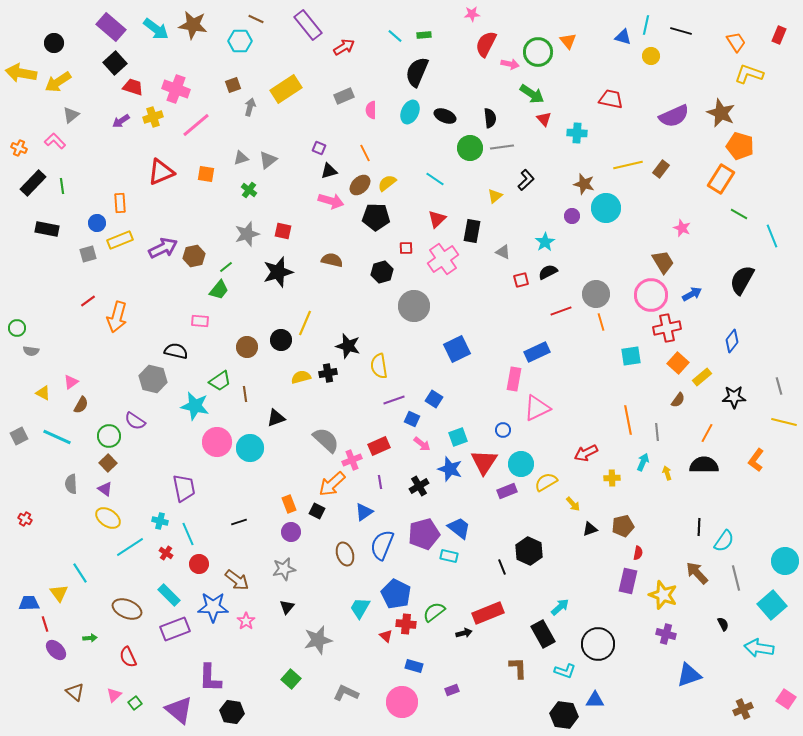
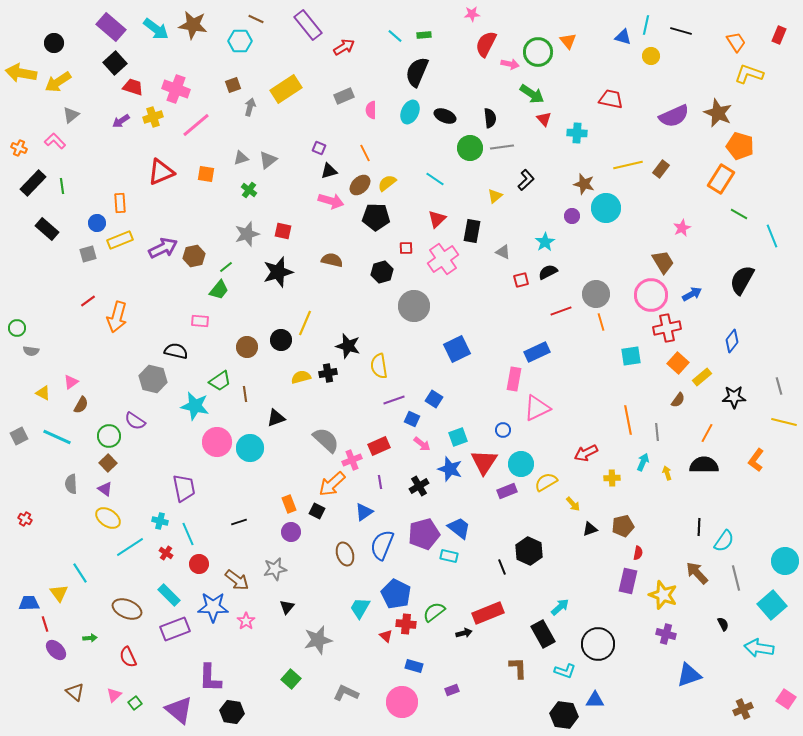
brown star at (721, 113): moved 3 px left
pink star at (682, 228): rotated 24 degrees clockwise
black rectangle at (47, 229): rotated 30 degrees clockwise
gray star at (284, 569): moved 9 px left
